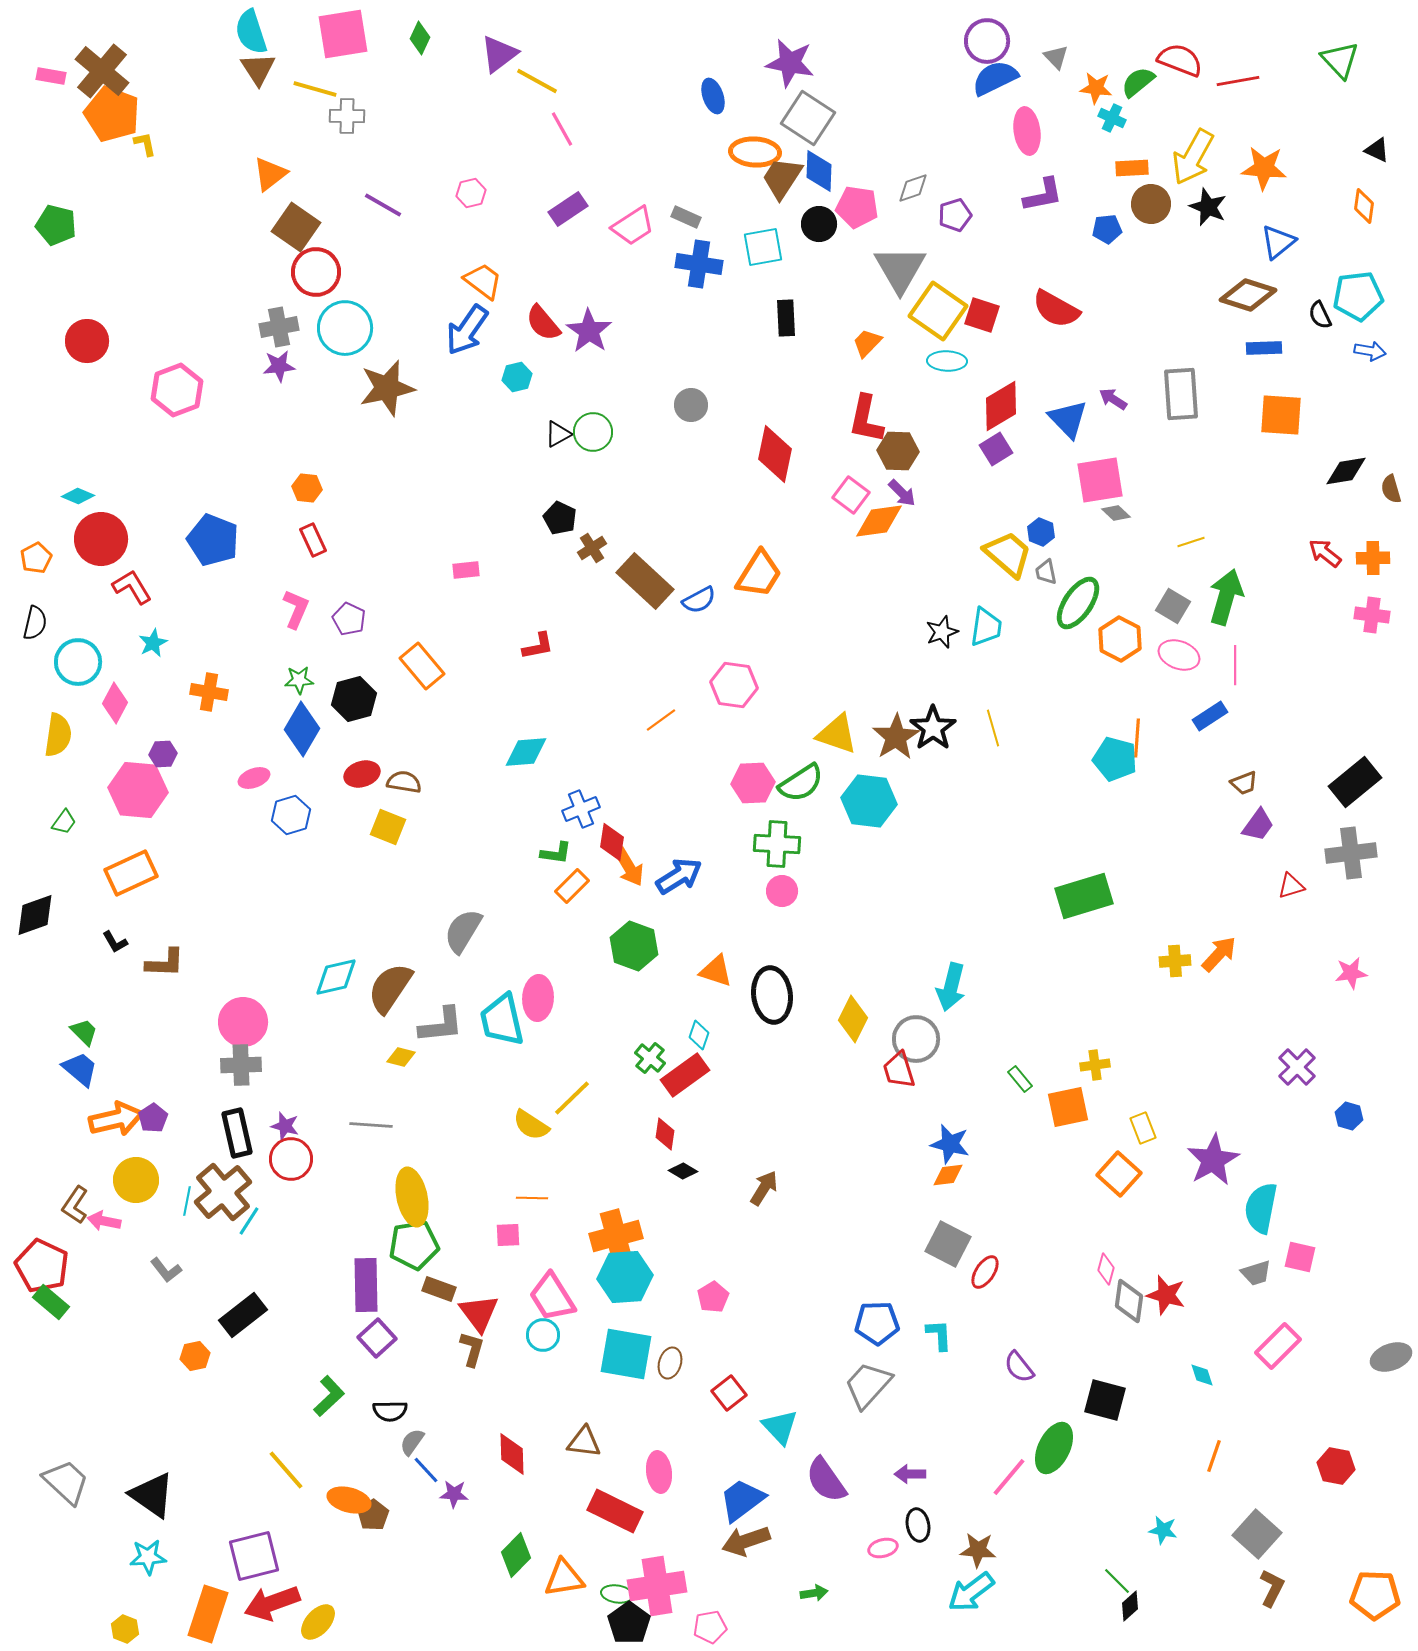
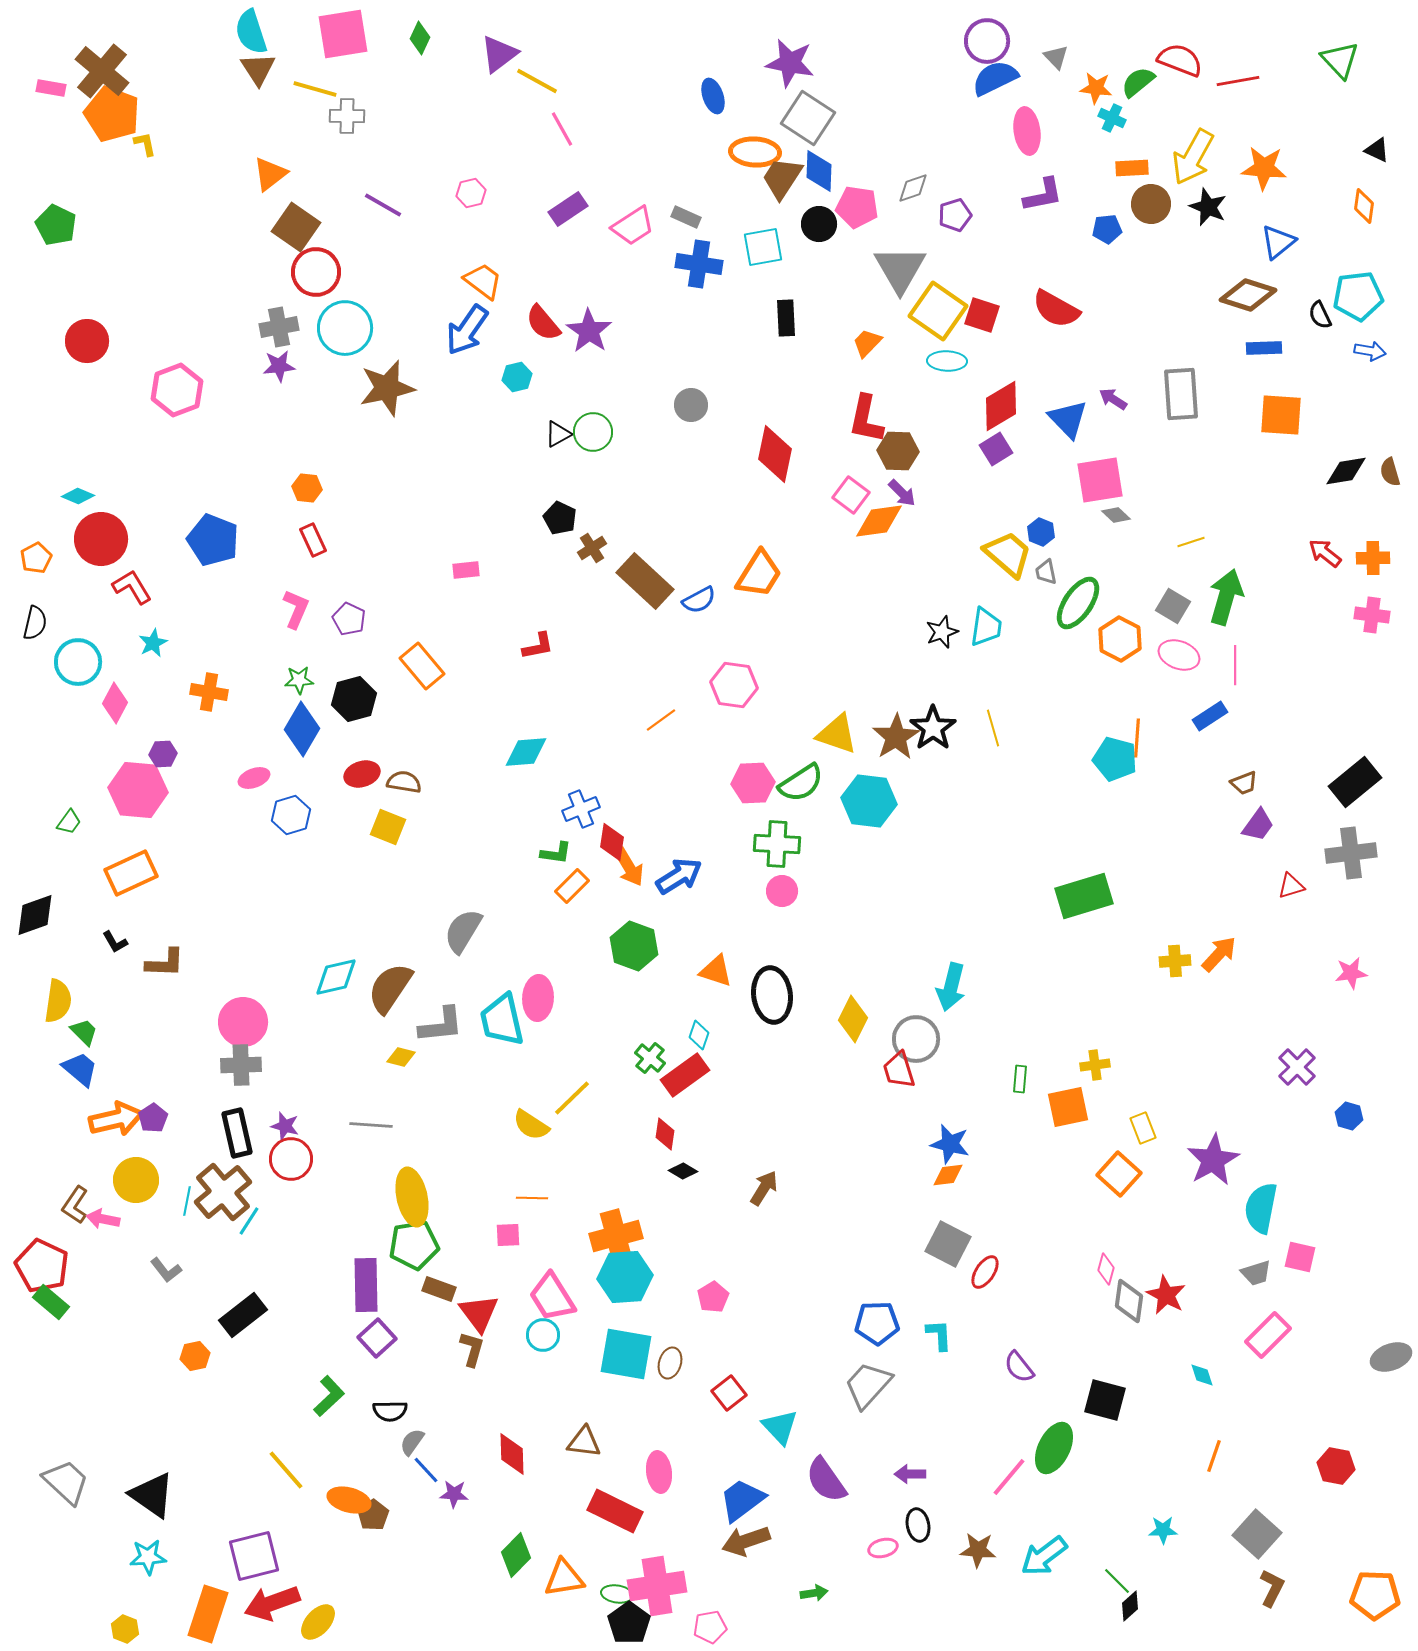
pink rectangle at (51, 76): moved 12 px down
green pentagon at (56, 225): rotated 12 degrees clockwise
brown semicircle at (1391, 489): moved 1 px left, 17 px up
gray diamond at (1116, 513): moved 2 px down
yellow semicircle at (58, 735): moved 266 px down
green trapezoid at (64, 822): moved 5 px right
green rectangle at (1020, 1079): rotated 44 degrees clockwise
pink arrow at (104, 1221): moved 1 px left, 2 px up
red star at (1166, 1295): rotated 12 degrees clockwise
pink rectangle at (1278, 1346): moved 10 px left, 11 px up
cyan star at (1163, 1530): rotated 12 degrees counterclockwise
cyan arrow at (971, 1592): moved 73 px right, 36 px up
